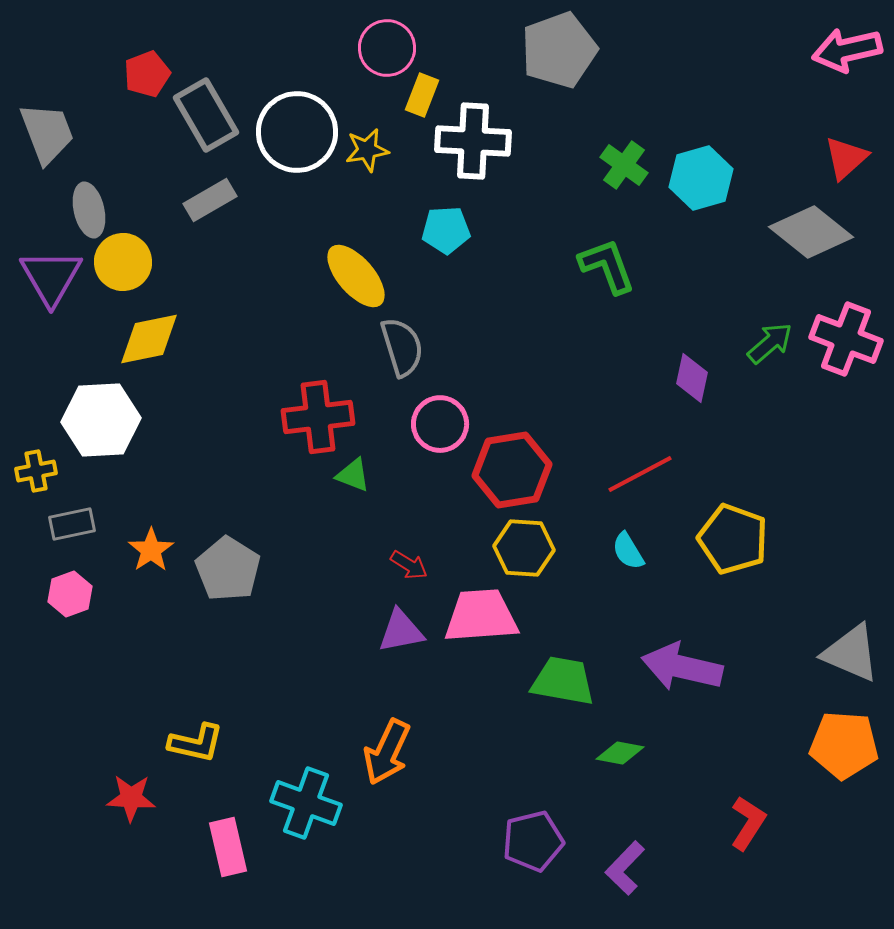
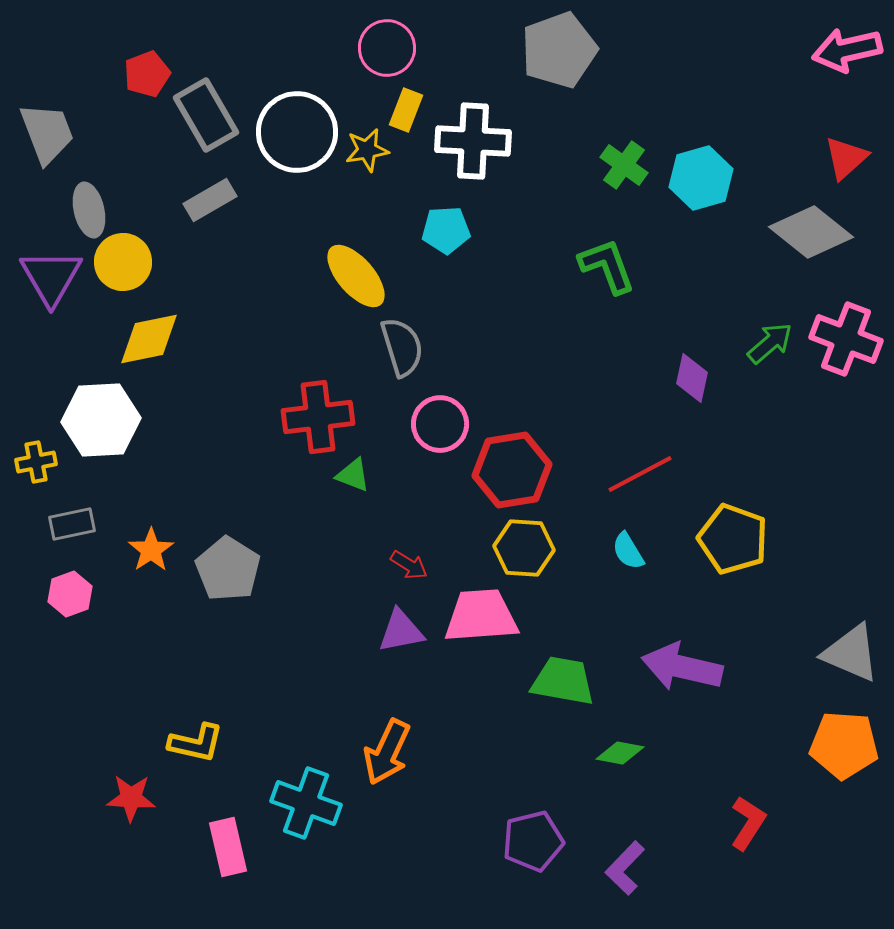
yellow rectangle at (422, 95): moved 16 px left, 15 px down
yellow cross at (36, 471): moved 9 px up
